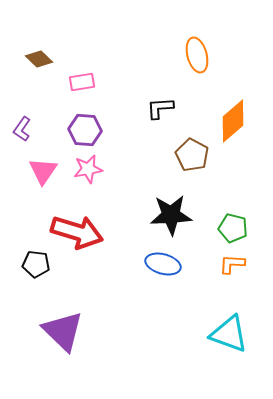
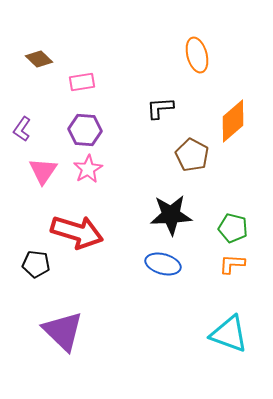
pink star: rotated 20 degrees counterclockwise
